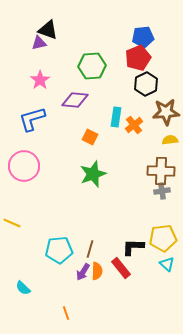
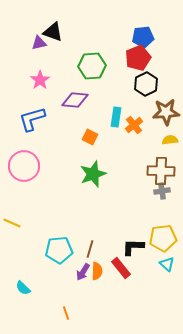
black triangle: moved 5 px right, 2 px down
